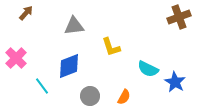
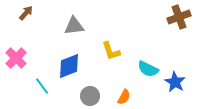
yellow L-shape: moved 4 px down
